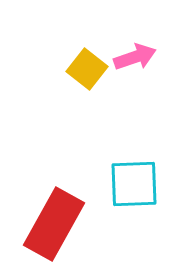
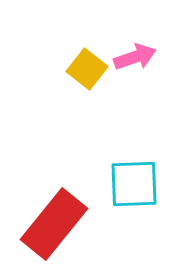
red rectangle: rotated 10 degrees clockwise
